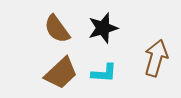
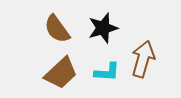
brown arrow: moved 13 px left, 1 px down
cyan L-shape: moved 3 px right, 1 px up
